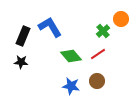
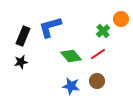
blue L-shape: rotated 75 degrees counterclockwise
black star: rotated 16 degrees counterclockwise
